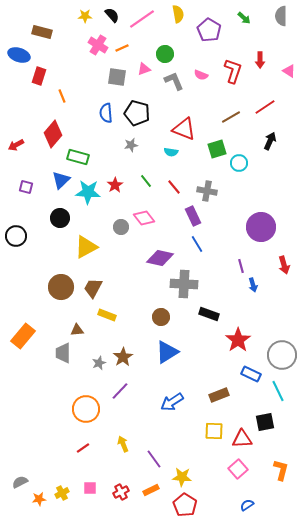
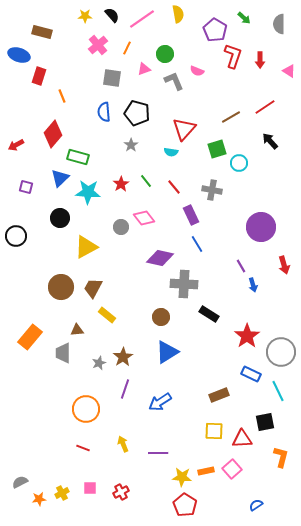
gray semicircle at (281, 16): moved 2 px left, 8 px down
purple pentagon at (209, 30): moved 6 px right
pink cross at (98, 45): rotated 18 degrees clockwise
orange line at (122, 48): moved 5 px right; rotated 40 degrees counterclockwise
red L-shape at (233, 71): moved 15 px up
pink semicircle at (201, 75): moved 4 px left, 4 px up
gray square at (117, 77): moved 5 px left, 1 px down
blue semicircle at (106, 113): moved 2 px left, 1 px up
red triangle at (184, 129): rotated 50 degrees clockwise
black arrow at (270, 141): rotated 66 degrees counterclockwise
gray star at (131, 145): rotated 24 degrees counterclockwise
blue triangle at (61, 180): moved 1 px left, 2 px up
red star at (115, 185): moved 6 px right, 1 px up
gray cross at (207, 191): moved 5 px right, 1 px up
purple rectangle at (193, 216): moved 2 px left, 1 px up
purple line at (241, 266): rotated 16 degrees counterclockwise
black rectangle at (209, 314): rotated 12 degrees clockwise
yellow rectangle at (107, 315): rotated 18 degrees clockwise
orange rectangle at (23, 336): moved 7 px right, 1 px down
red star at (238, 340): moved 9 px right, 4 px up
gray circle at (282, 355): moved 1 px left, 3 px up
purple line at (120, 391): moved 5 px right, 2 px up; rotated 24 degrees counterclockwise
blue arrow at (172, 402): moved 12 px left
red line at (83, 448): rotated 56 degrees clockwise
purple line at (154, 459): moved 4 px right, 6 px up; rotated 54 degrees counterclockwise
pink square at (238, 469): moved 6 px left
orange L-shape at (281, 470): moved 13 px up
orange rectangle at (151, 490): moved 55 px right, 19 px up; rotated 14 degrees clockwise
blue semicircle at (247, 505): moved 9 px right
